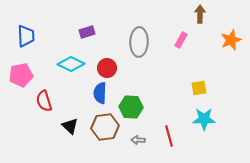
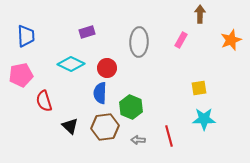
green hexagon: rotated 20 degrees clockwise
